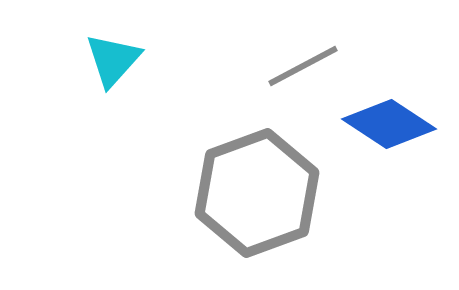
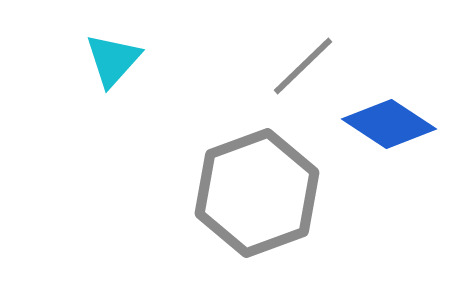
gray line: rotated 16 degrees counterclockwise
